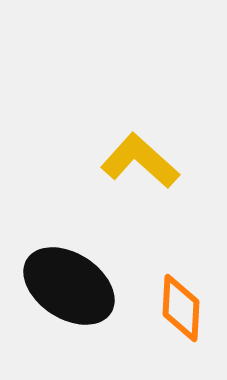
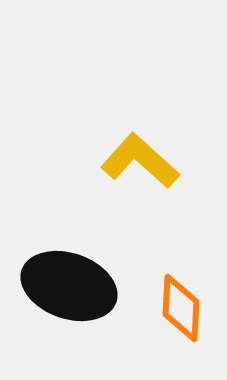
black ellipse: rotated 14 degrees counterclockwise
